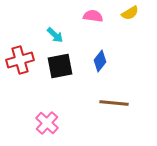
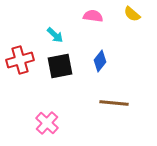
yellow semicircle: moved 2 px right, 1 px down; rotated 72 degrees clockwise
